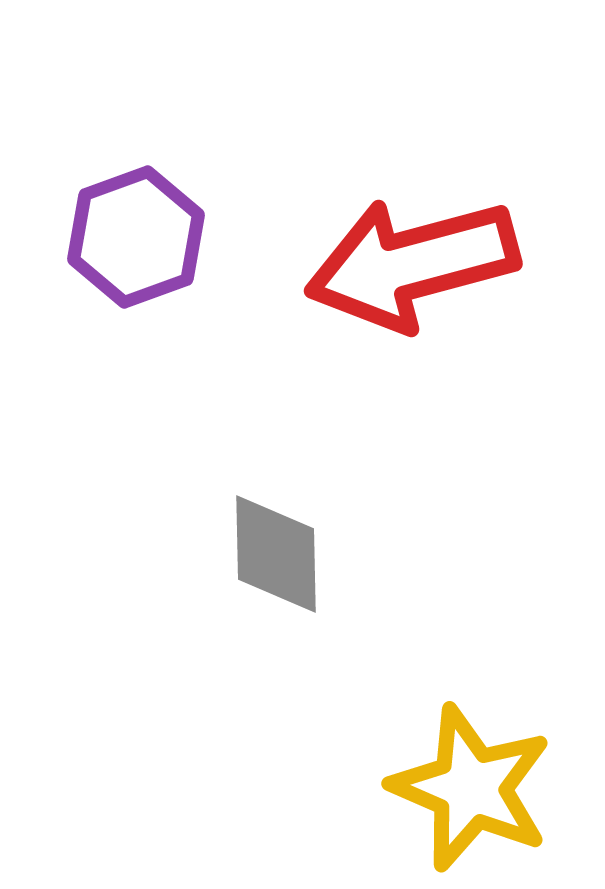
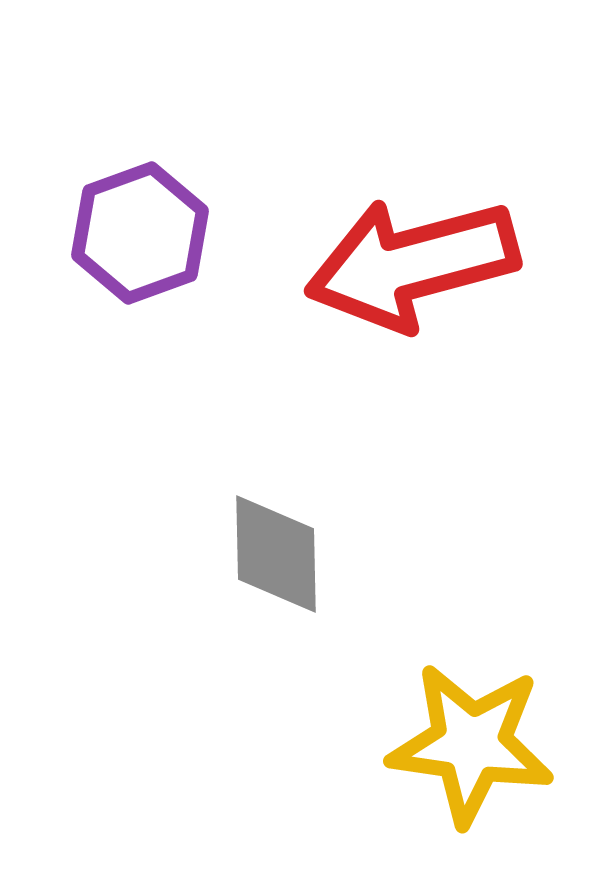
purple hexagon: moved 4 px right, 4 px up
yellow star: moved 44 px up; rotated 15 degrees counterclockwise
